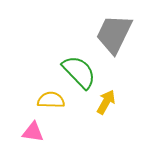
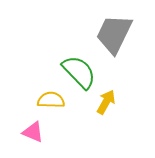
pink triangle: rotated 15 degrees clockwise
